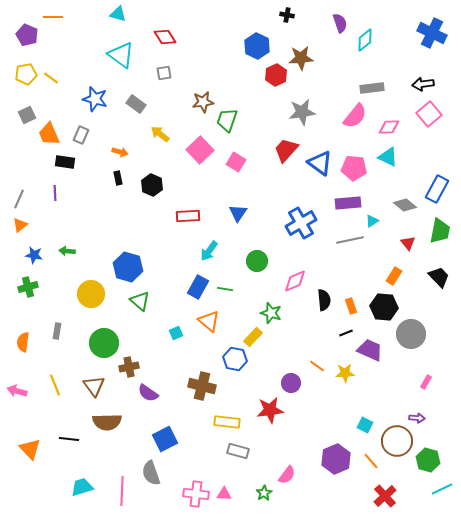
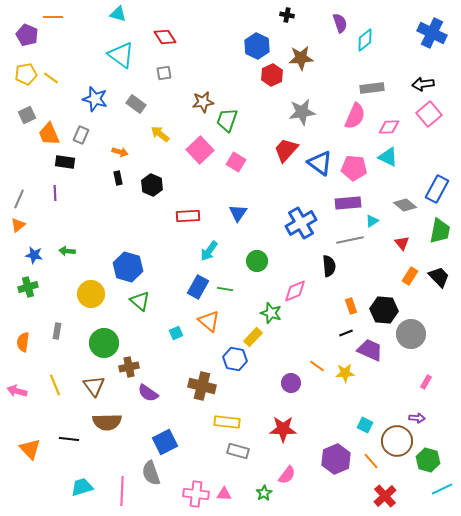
red hexagon at (276, 75): moved 4 px left
pink semicircle at (355, 116): rotated 16 degrees counterclockwise
orange triangle at (20, 225): moved 2 px left
red triangle at (408, 243): moved 6 px left
orange rectangle at (394, 276): moved 16 px right
pink diamond at (295, 281): moved 10 px down
black semicircle at (324, 300): moved 5 px right, 34 px up
black hexagon at (384, 307): moved 3 px down
red star at (270, 410): moved 13 px right, 19 px down; rotated 8 degrees clockwise
blue square at (165, 439): moved 3 px down
